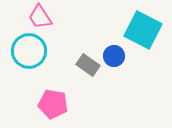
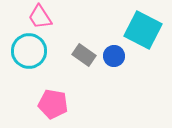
gray rectangle: moved 4 px left, 10 px up
